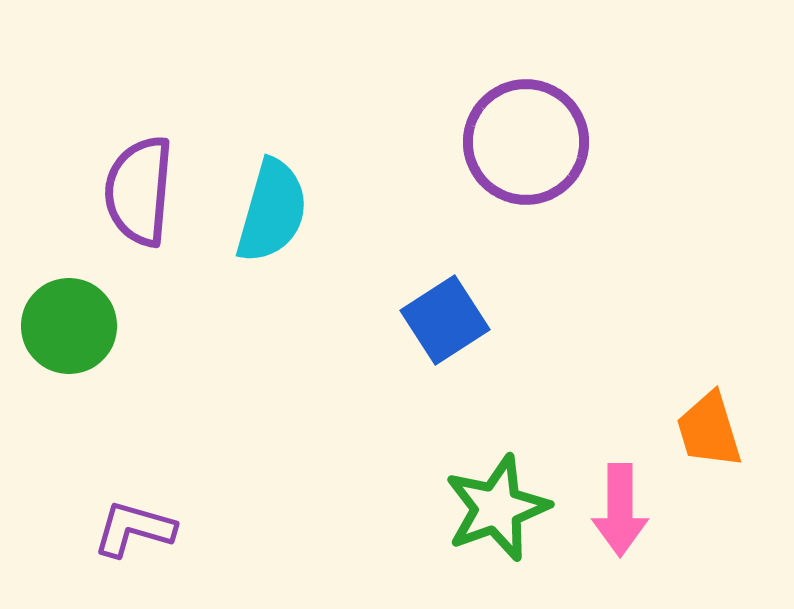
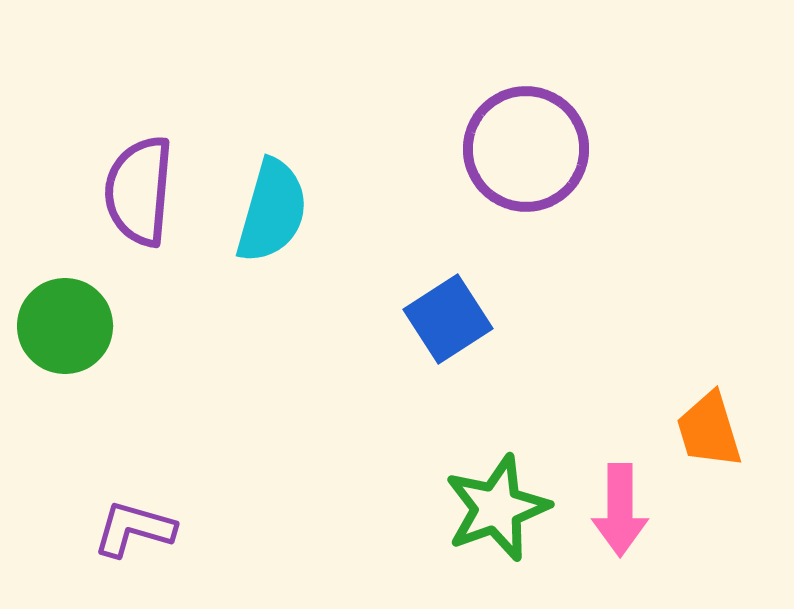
purple circle: moved 7 px down
blue square: moved 3 px right, 1 px up
green circle: moved 4 px left
